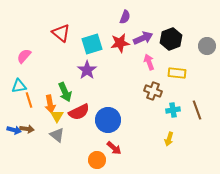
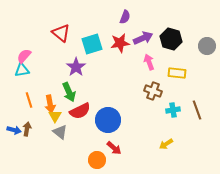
black hexagon: rotated 25 degrees counterclockwise
purple star: moved 11 px left, 3 px up
cyan triangle: moved 3 px right, 16 px up
green arrow: moved 4 px right
red semicircle: moved 1 px right, 1 px up
yellow triangle: moved 2 px left
brown arrow: rotated 88 degrees counterclockwise
gray triangle: moved 3 px right, 3 px up
yellow arrow: moved 3 px left, 5 px down; rotated 40 degrees clockwise
